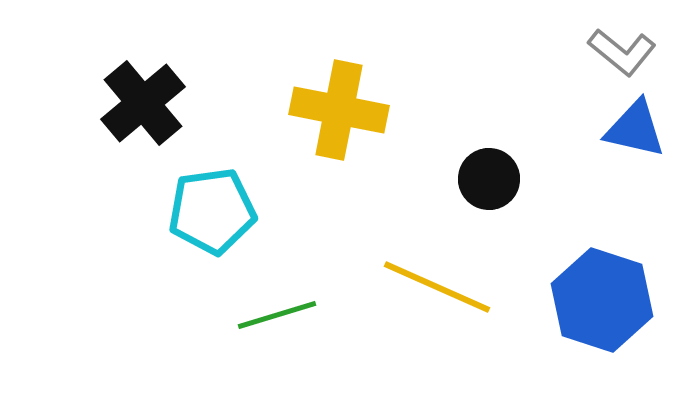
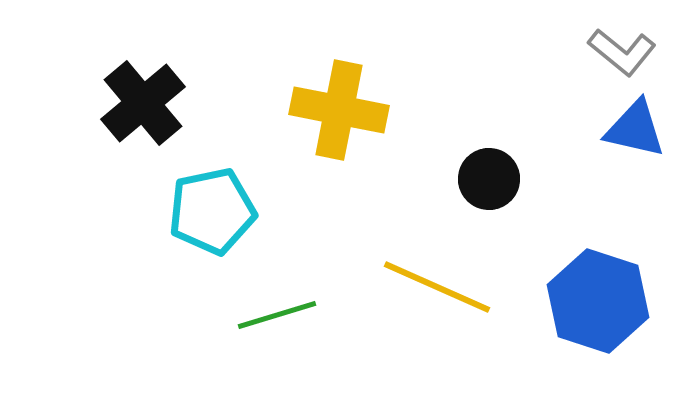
cyan pentagon: rotated 4 degrees counterclockwise
blue hexagon: moved 4 px left, 1 px down
